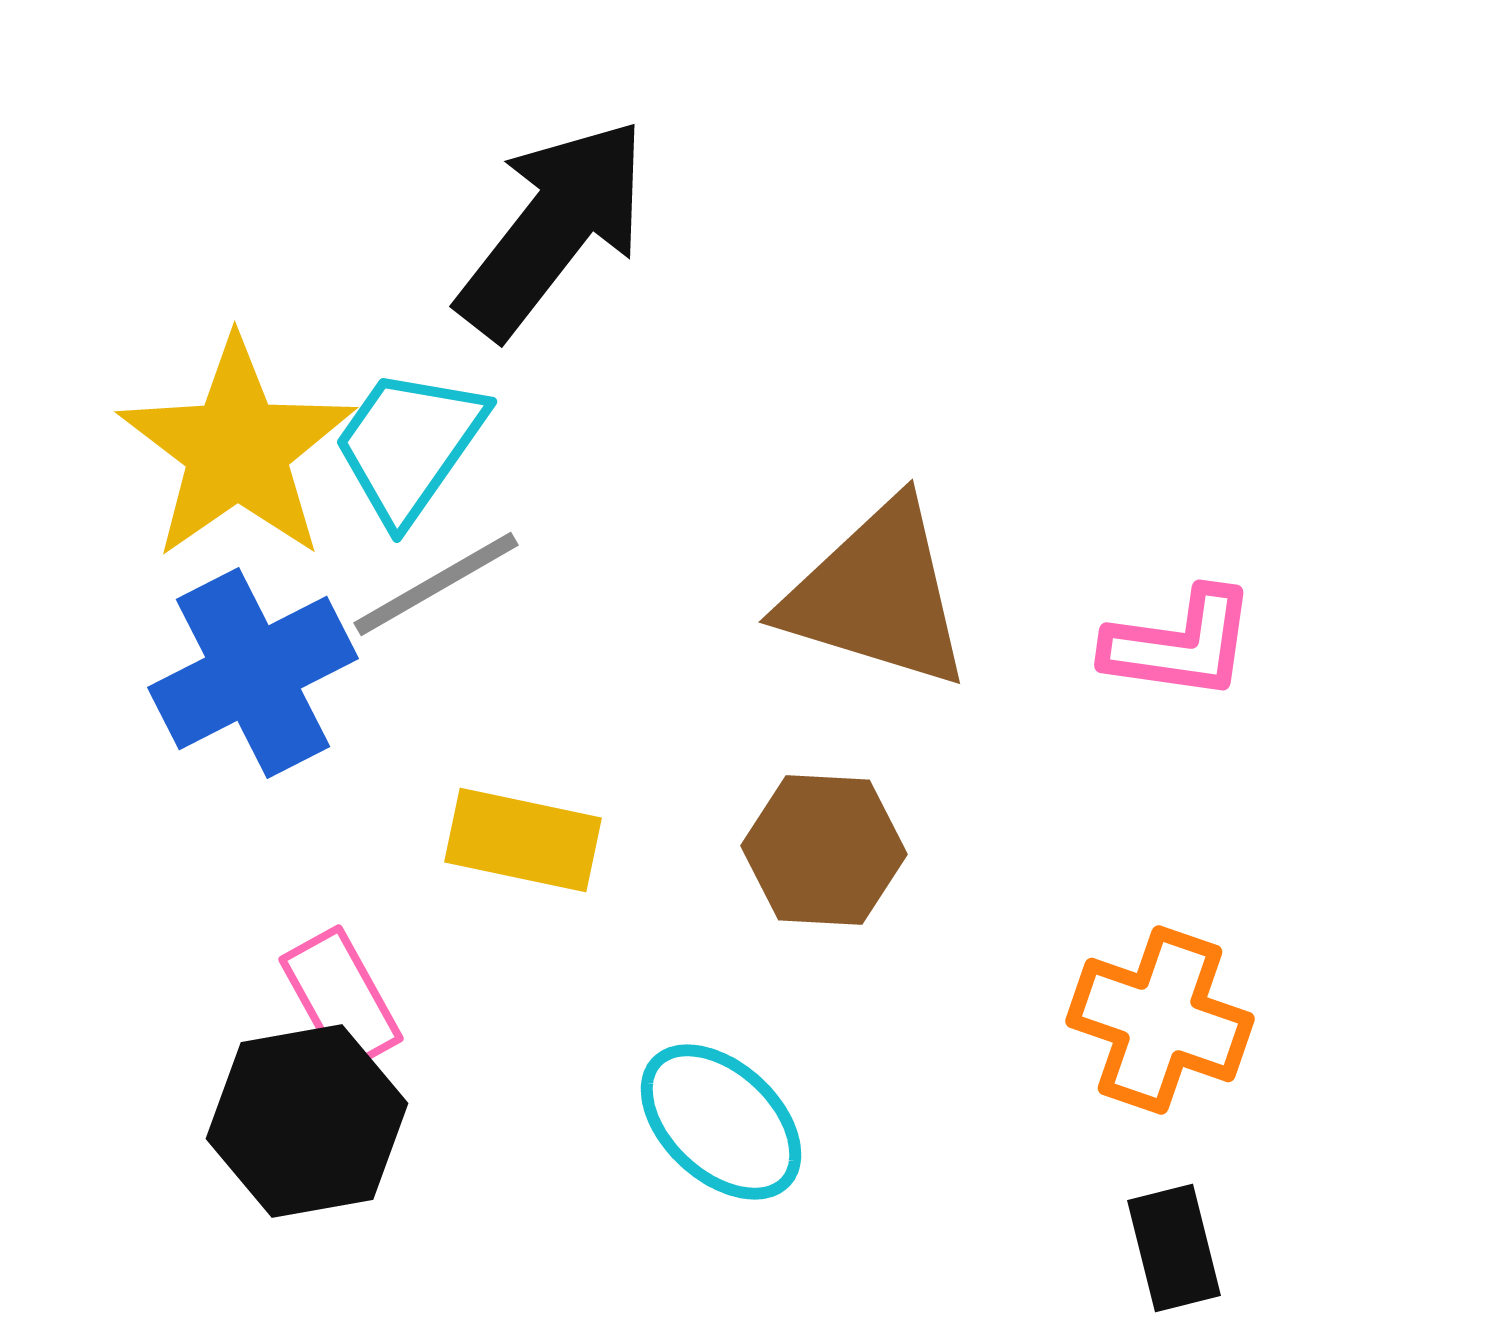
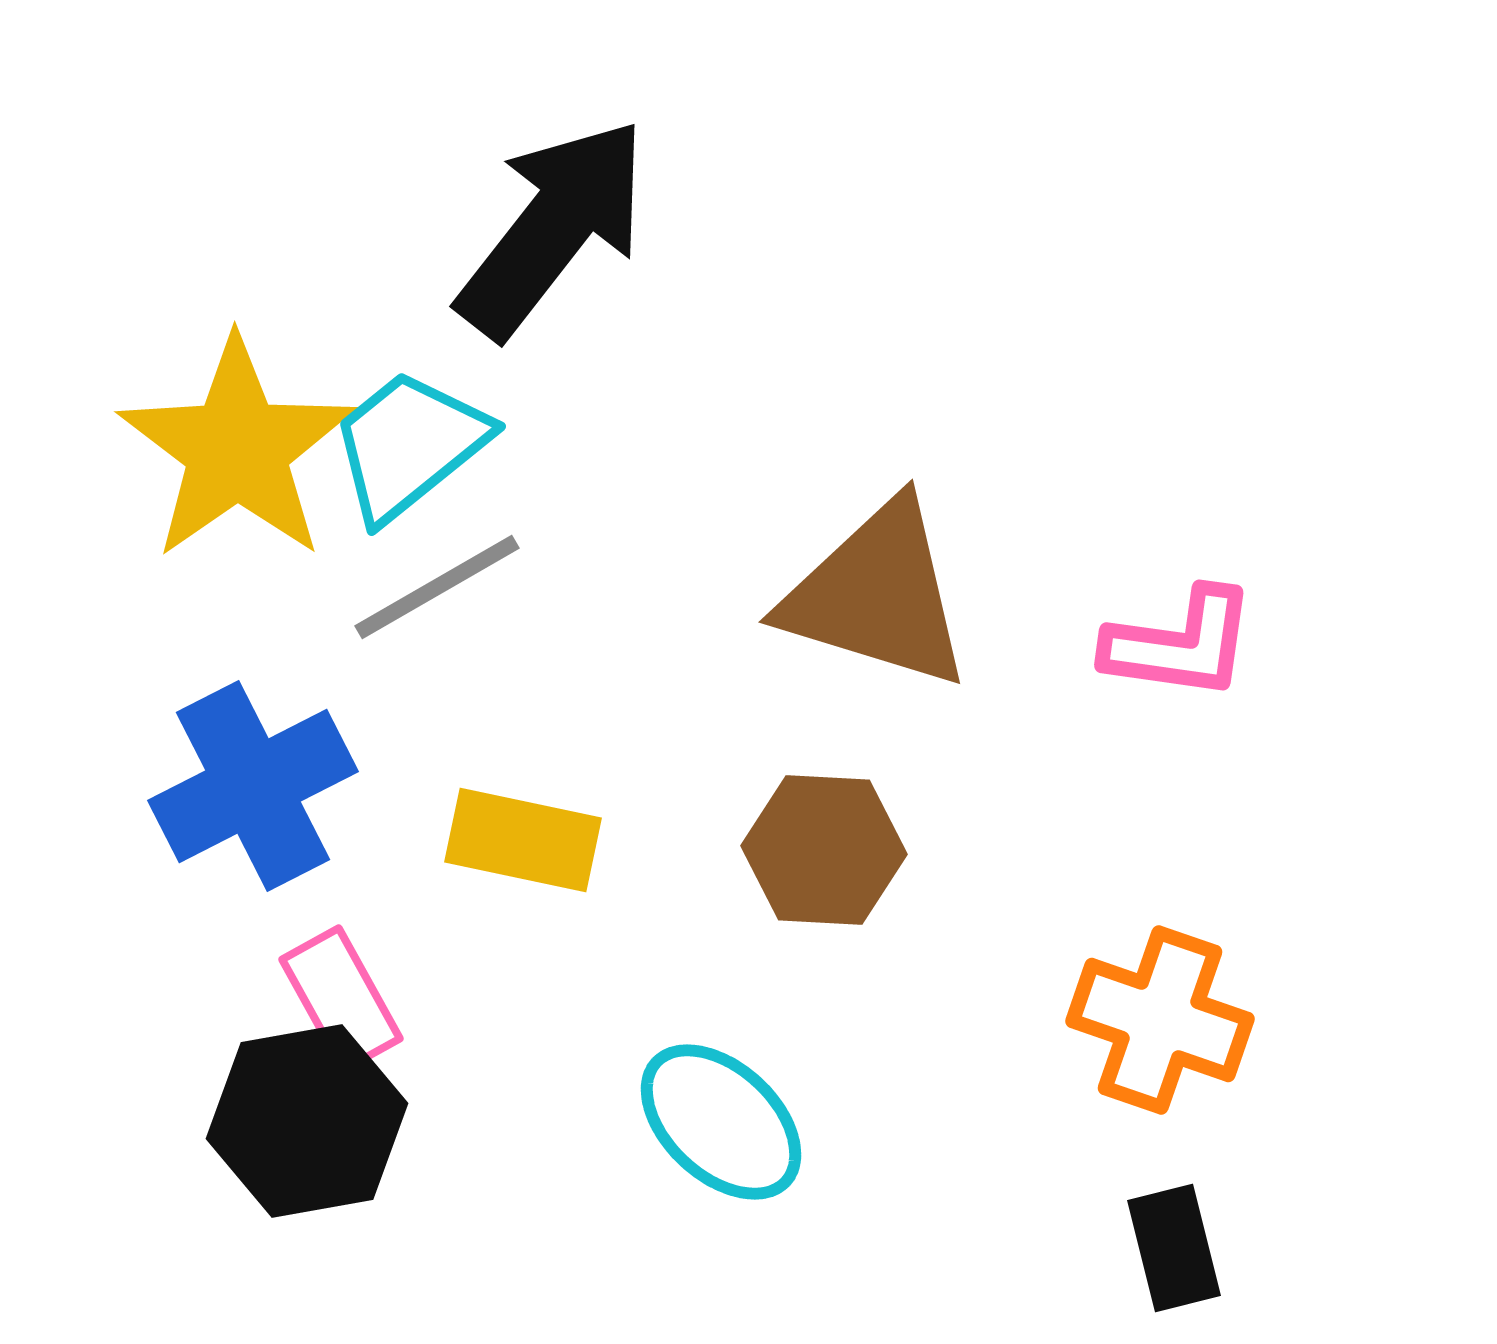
cyan trapezoid: rotated 16 degrees clockwise
gray line: moved 1 px right, 3 px down
blue cross: moved 113 px down
